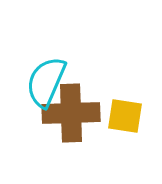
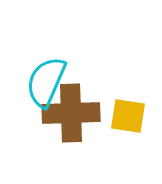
yellow square: moved 3 px right
